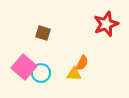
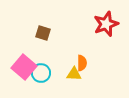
orange semicircle: rotated 28 degrees counterclockwise
